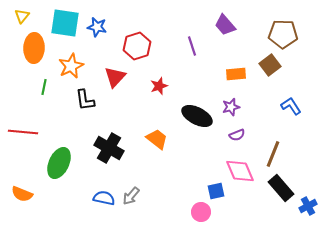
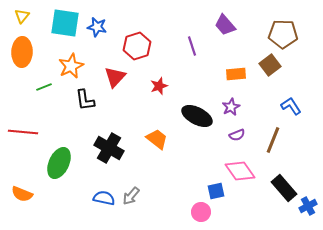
orange ellipse: moved 12 px left, 4 px down
green line: rotated 56 degrees clockwise
purple star: rotated 12 degrees counterclockwise
brown line: moved 14 px up
pink diamond: rotated 12 degrees counterclockwise
black rectangle: moved 3 px right
